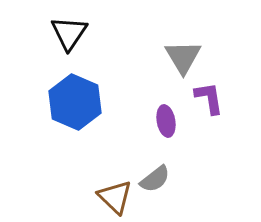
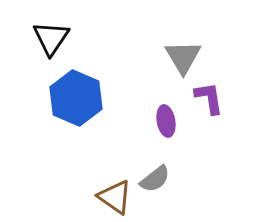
black triangle: moved 18 px left, 5 px down
blue hexagon: moved 1 px right, 4 px up
brown triangle: rotated 9 degrees counterclockwise
